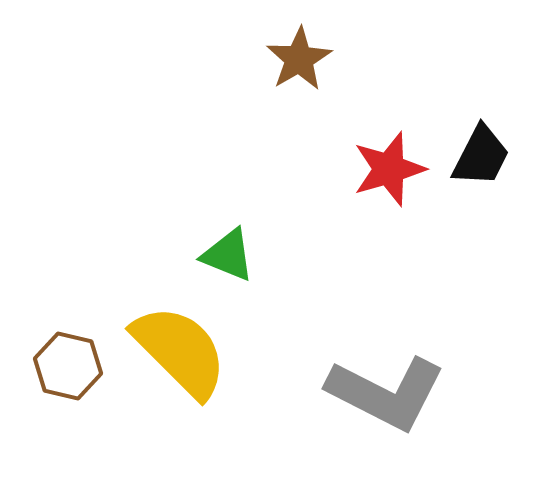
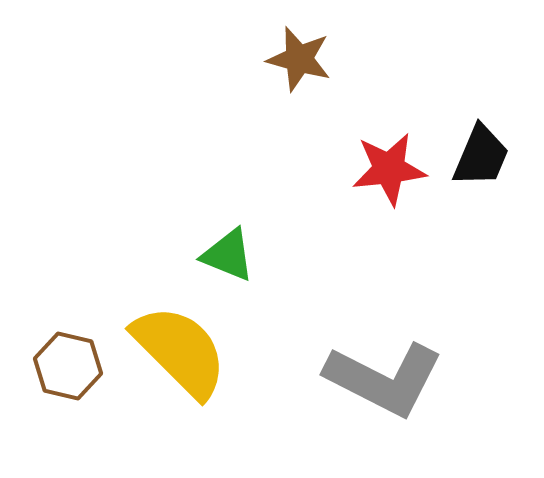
brown star: rotated 26 degrees counterclockwise
black trapezoid: rotated 4 degrees counterclockwise
red star: rotated 10 degrees clockwise
gray L-shape: moved 2 px left, 14 px up
